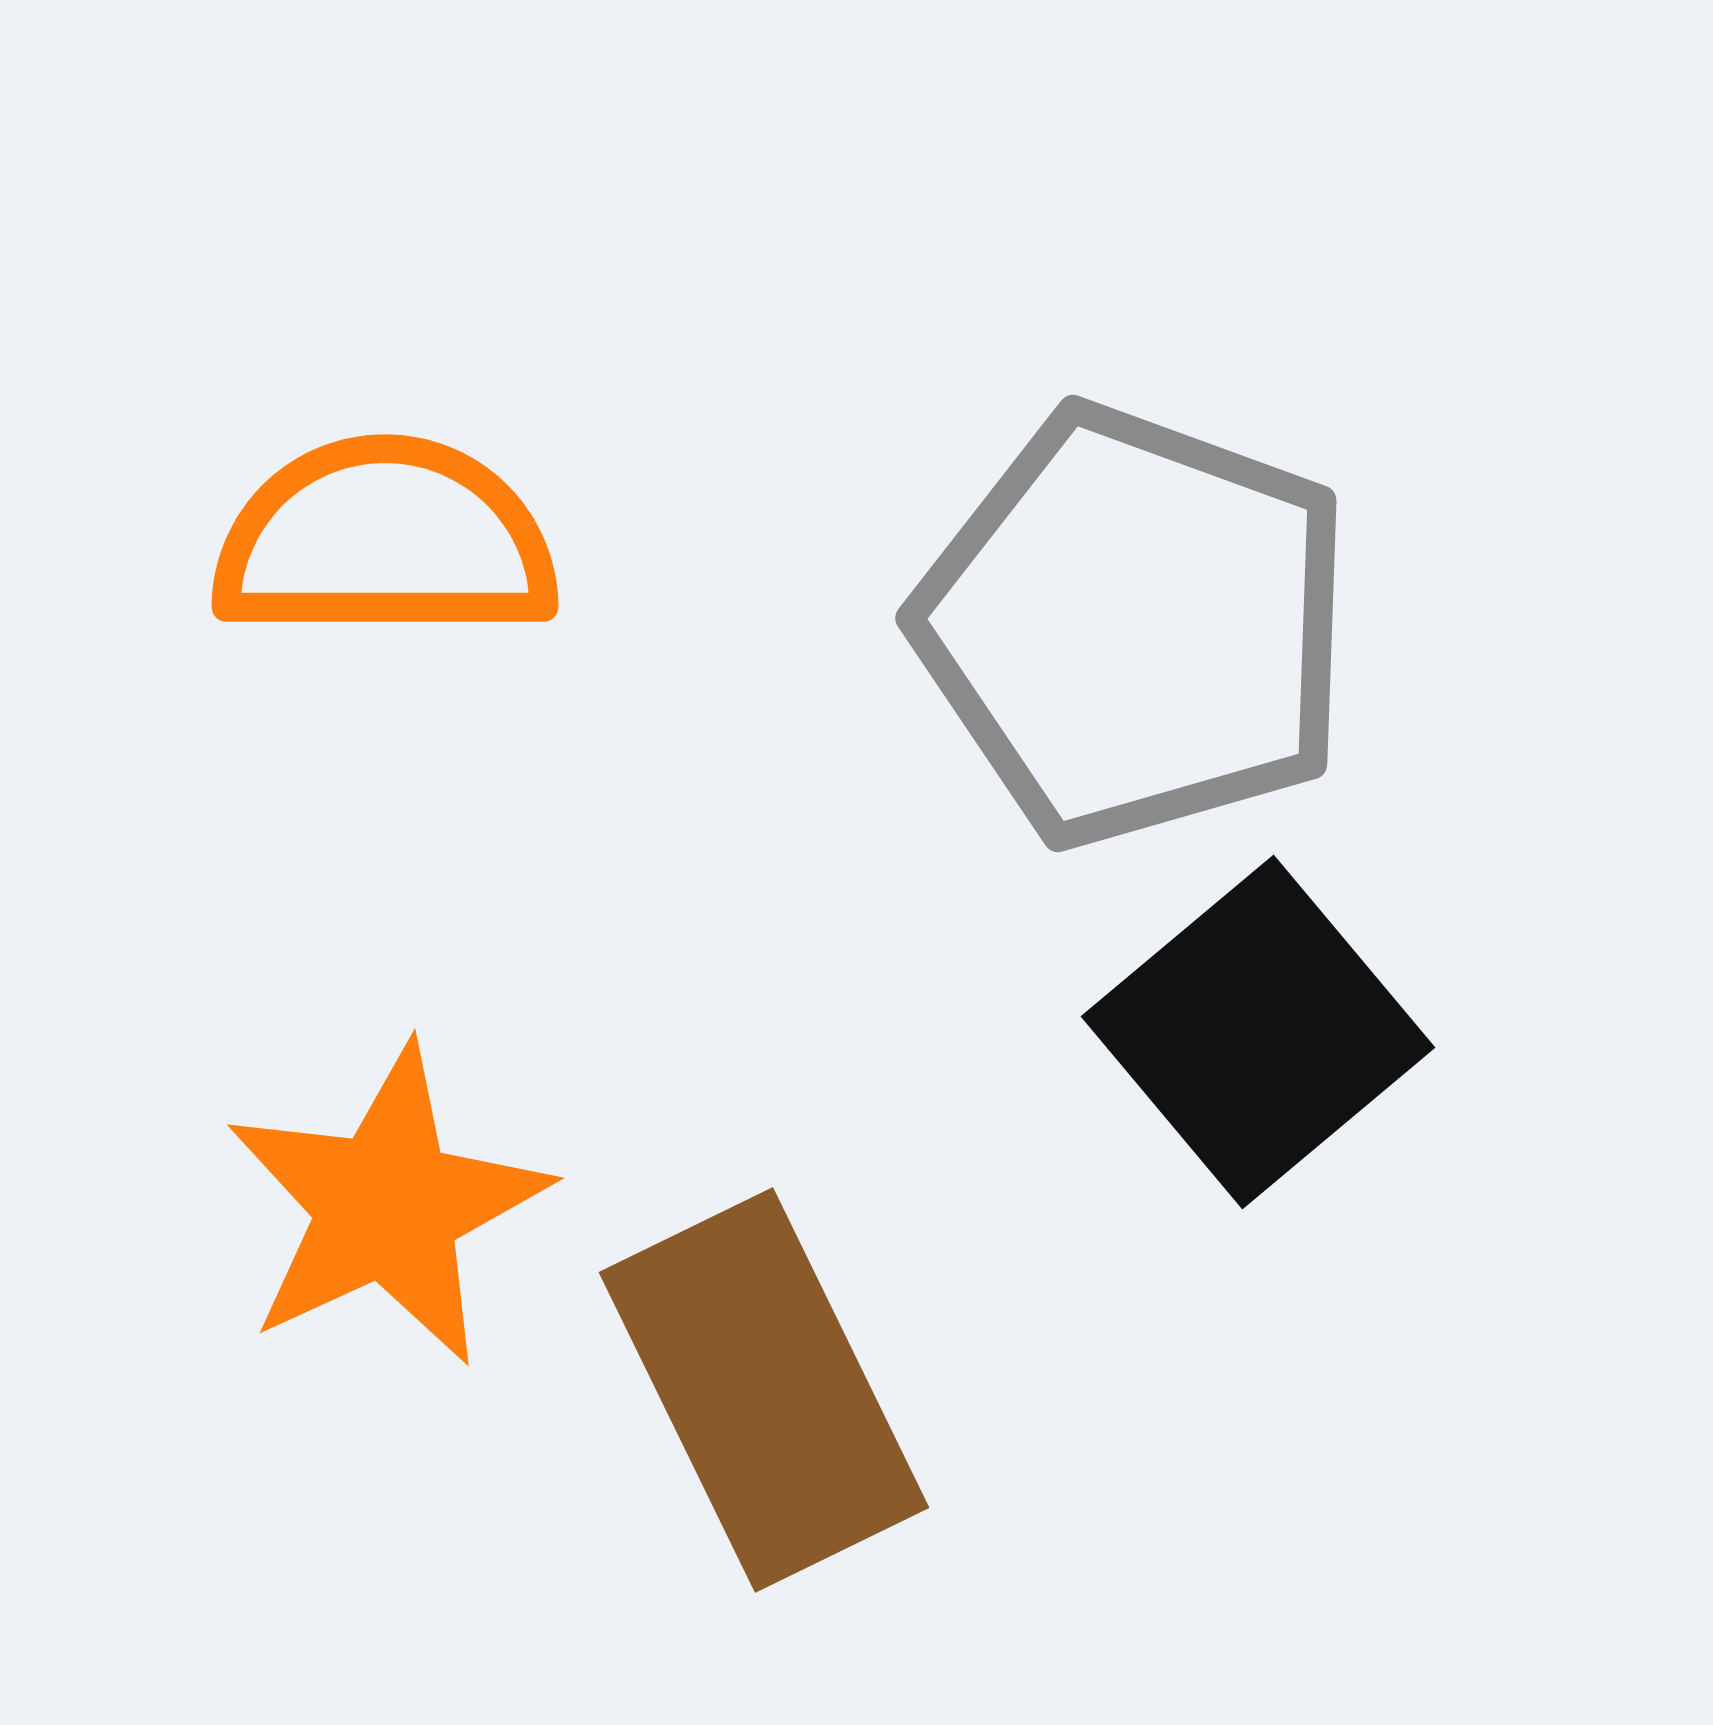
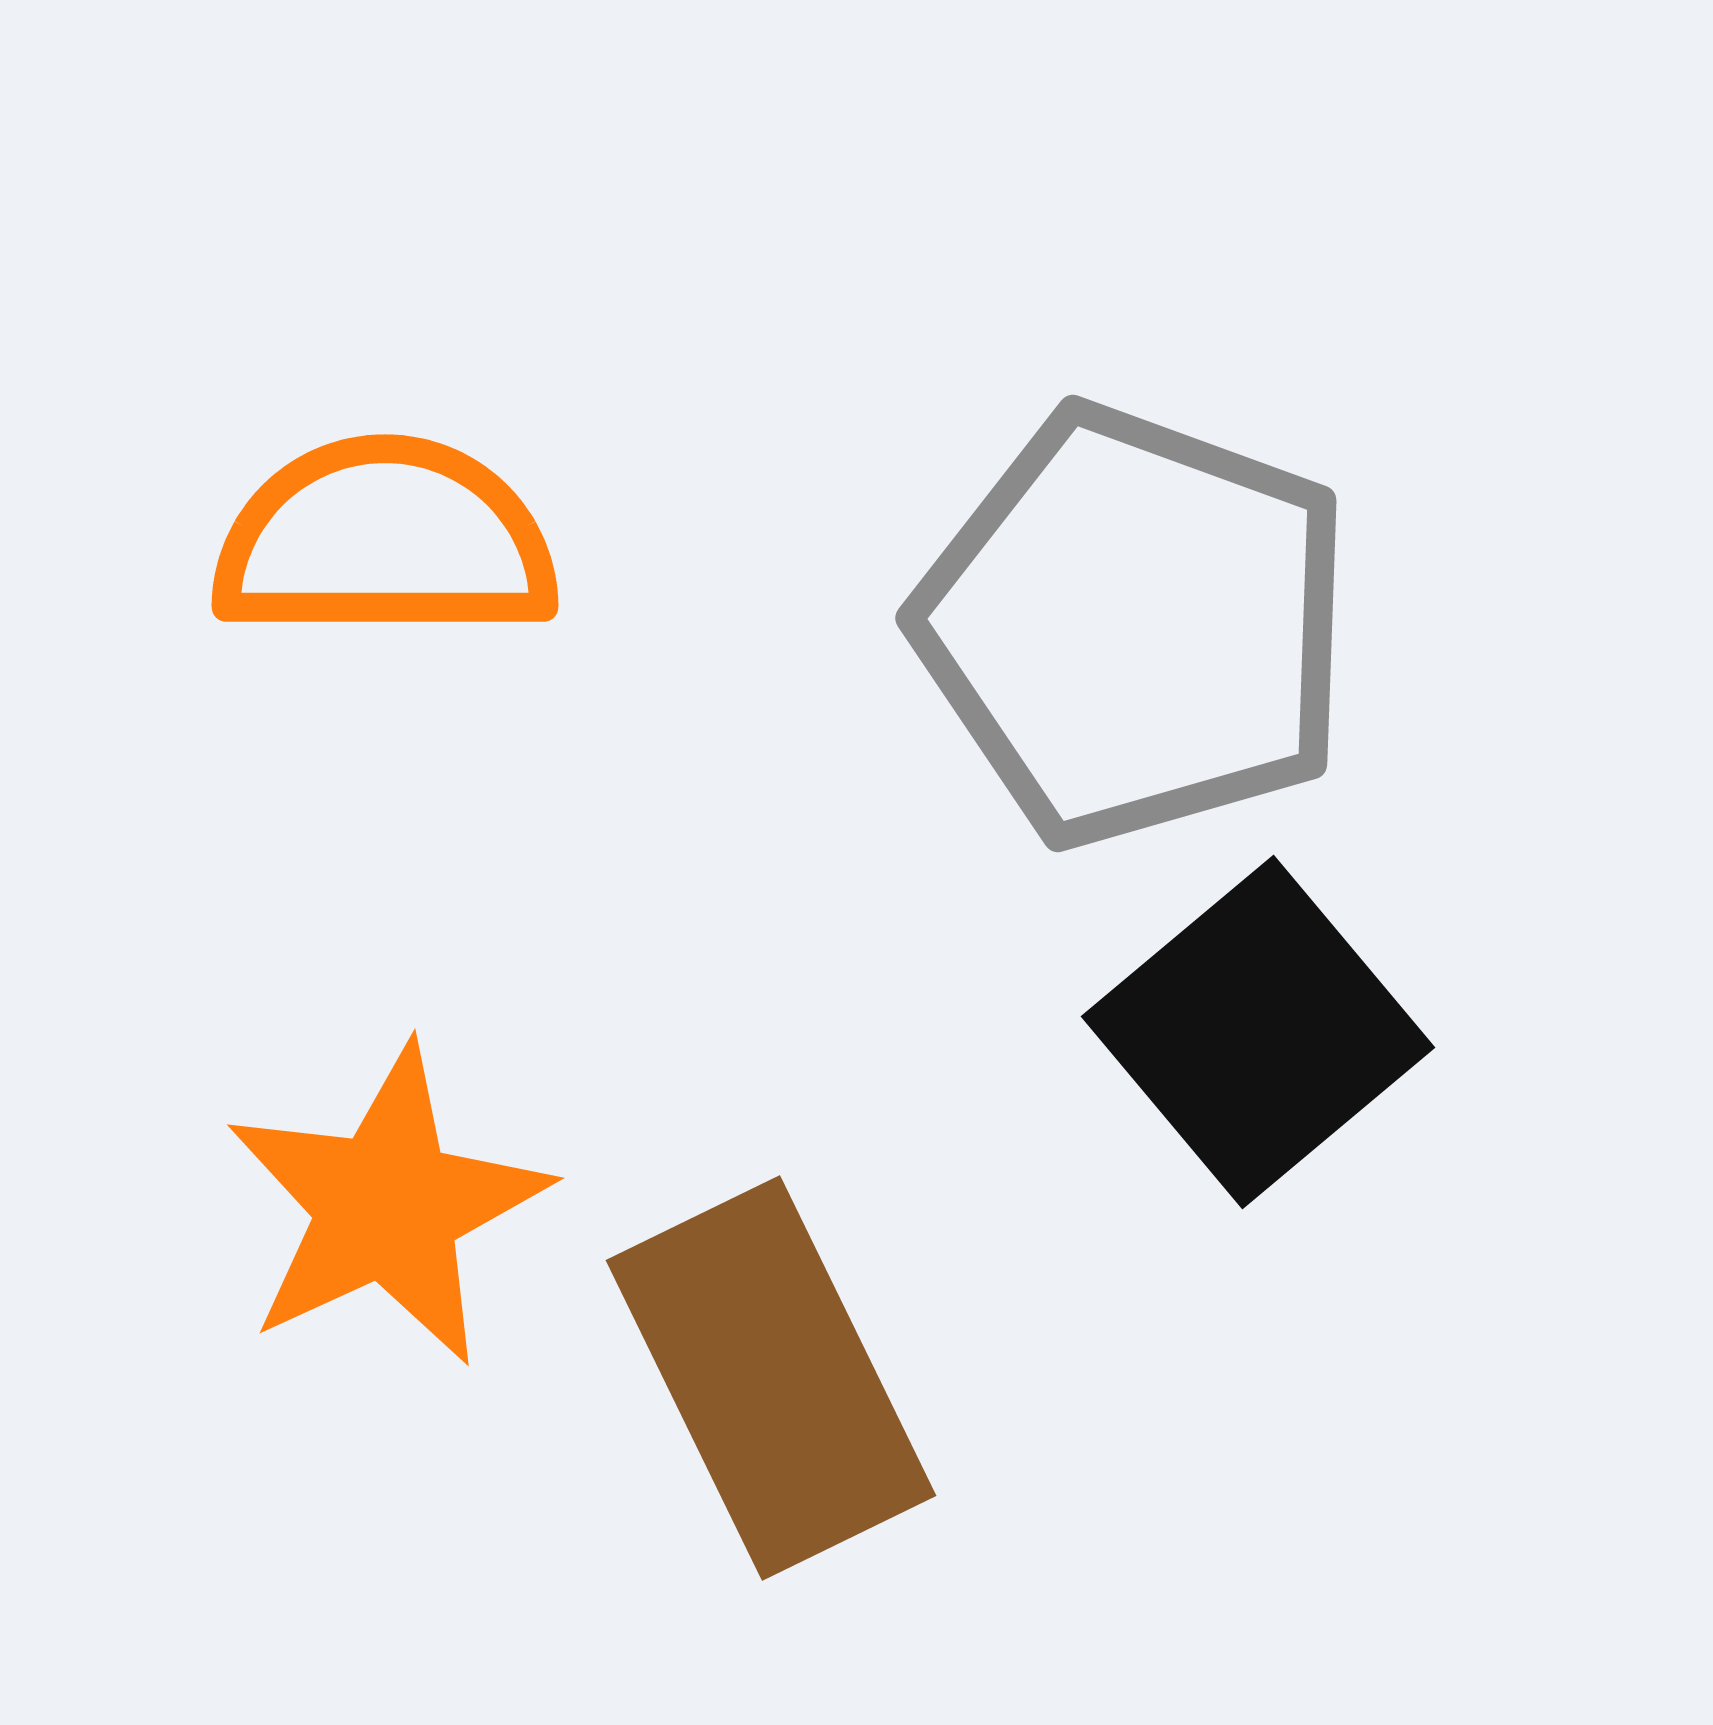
brown rectangle: moved 7 px right, 12 px up
